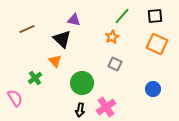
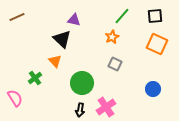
brown line: moved 10 px left, 12 px up
